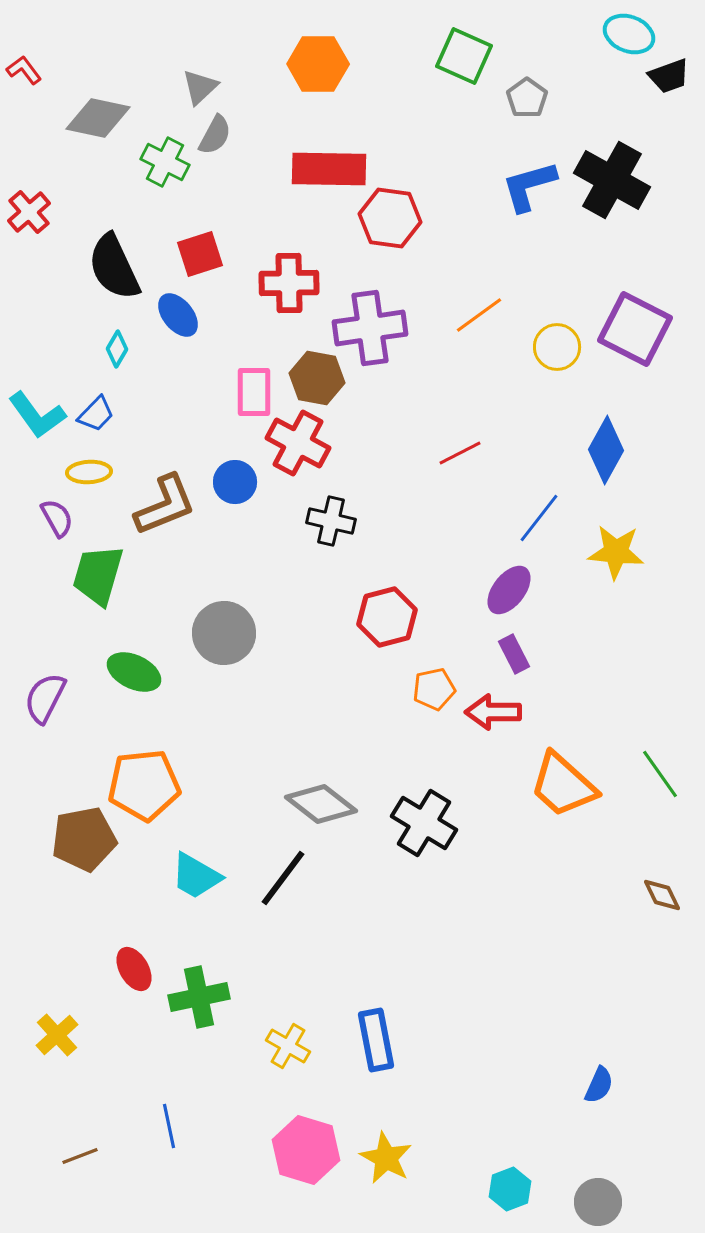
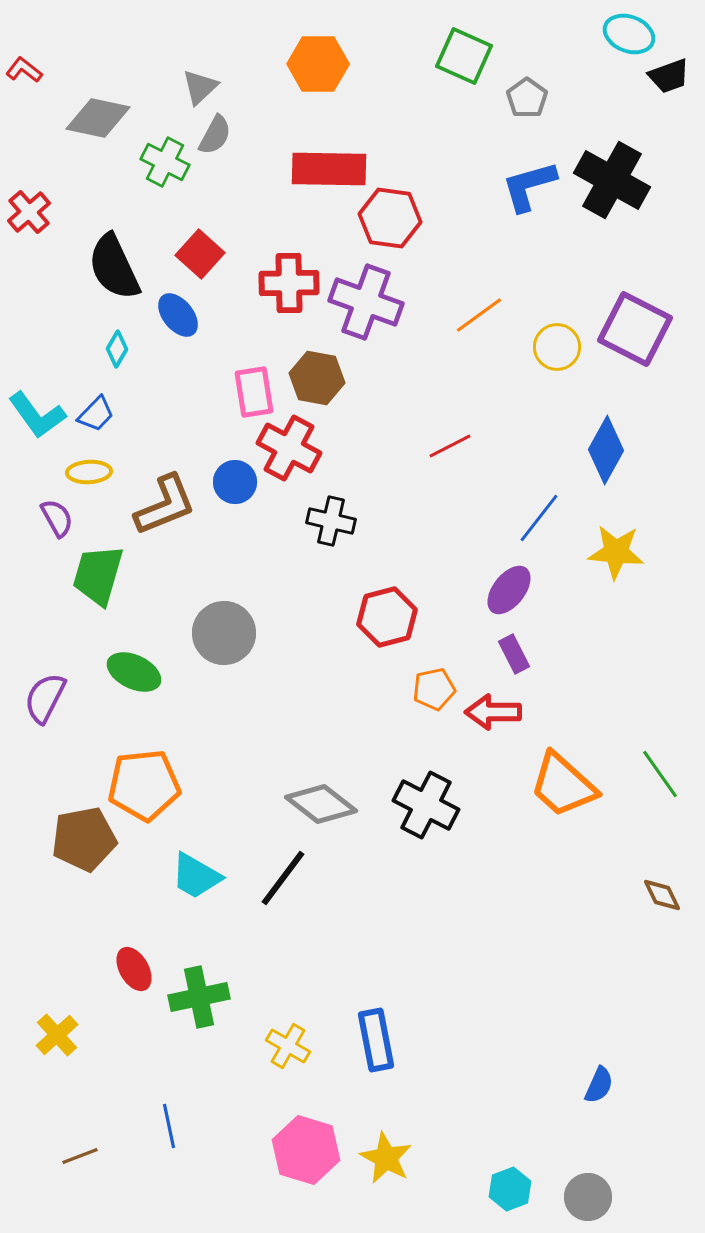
red L-shape at (24, 70): rotated 15 degrees counterclockwise
red square at (200, 254): rotated 30 degrees counterclockwise
purple cross at (370, 328): moved 4 px left, 26 px up; rotated 28 degrees clockwise
pink rectangle at (254, 392): rotated 9 degrees counterclockwise
red cross at (298, 443): moved 9 px left, 5 px down
red line at (460, 453): moved 10 px left, 7 px up
black cross at (424, 823): moved 2 px right, 18 px up; rotated 4 degrees counterclockwise
gray circle at (598, 1202): moved 10 px left, 5 px up
